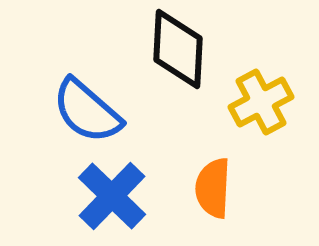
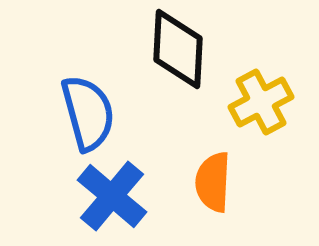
blue semicircle: moved 1 px right, 2 px down; rotated 146 degrees counterclockwise
orange semicircle: moved 6 px up
blue cross: rotated 4 degrees counterclockwise
